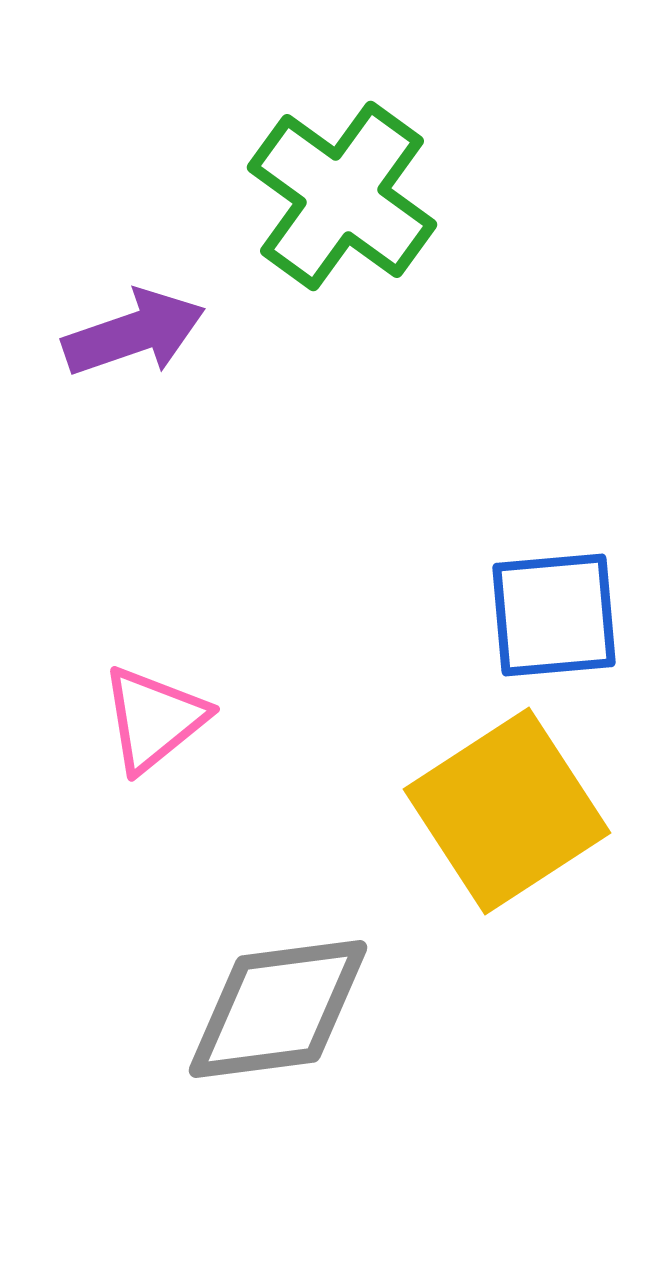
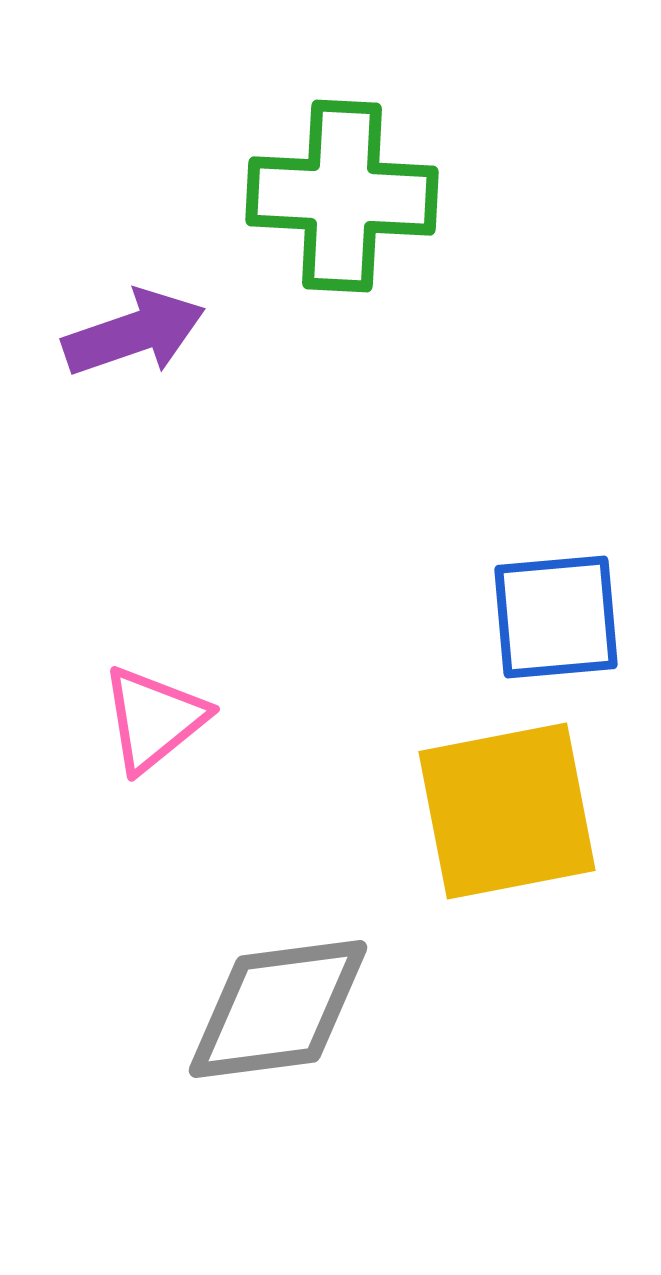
green cross: rotated 33 degrees counterclockwise
blue square: moved 2 px right, 2 px down
yellow square: rotated 22 degrees clockwise
